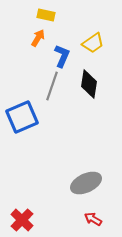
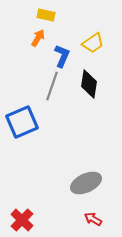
blue square: moved 5 px down
